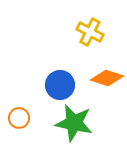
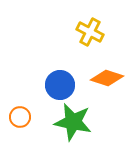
orange circle: moved 1 px right, 1 px up
green star: moved 1 px left, 1 px up
